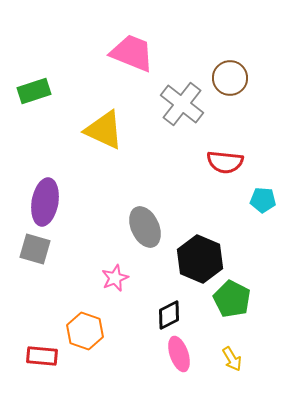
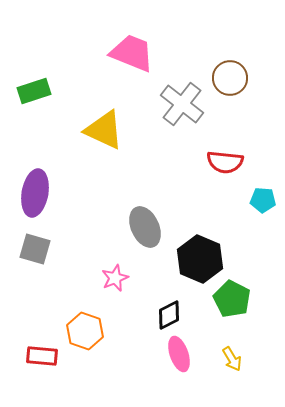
purple ellipse: moved 10 px left, 9 px up
